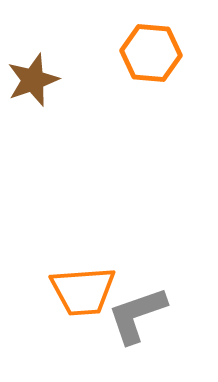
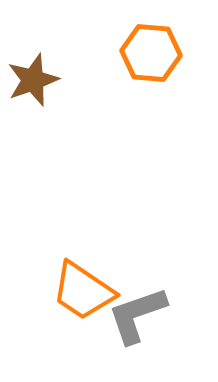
orange trapezoid: rotated 38 degrees clockwise
